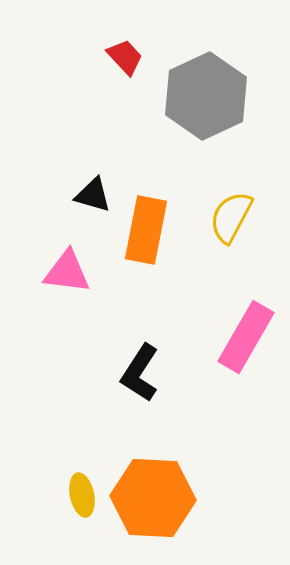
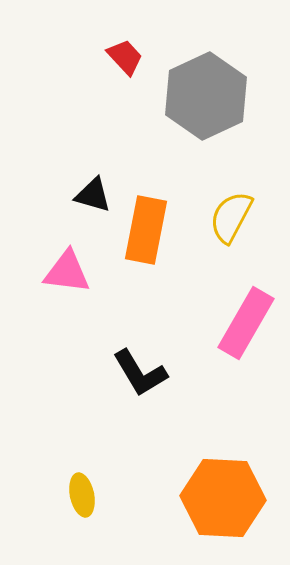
pink rectangle: moved 14 px up
black L-shape: rotated 64 degrees counterclockwise
orange hexagon: moved 70 px right
